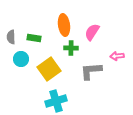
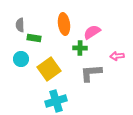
orange ellipse: moved 1 px up
pink semicircle: rotated 24 degrees clockwise
gray semicircle: moved 9 px right, 12 px up
green cross: moved 9 px right
gray L-shape: moved 2 px down
